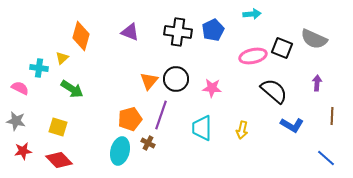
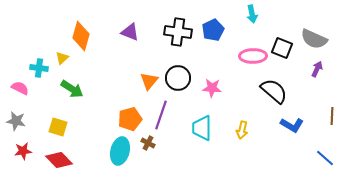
cyan arrow: rotated 84 degrees clockwise
pink ellipse: rotated 12 degrees clockwise
black circle: moved 2 px right, 1 px up
purple arrow: moved 14 px up; rotated 21 degrees clockwise
blue line: moved 1 px left
